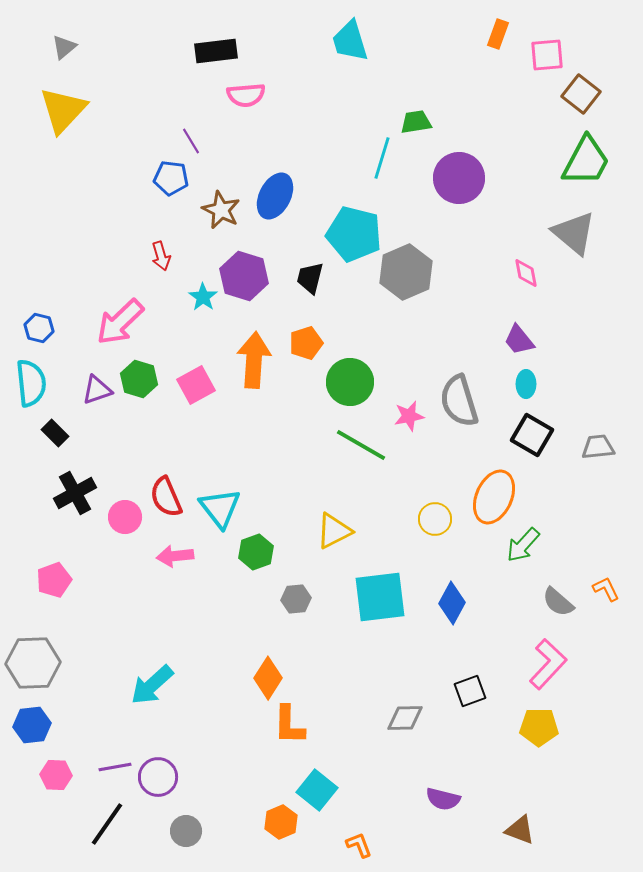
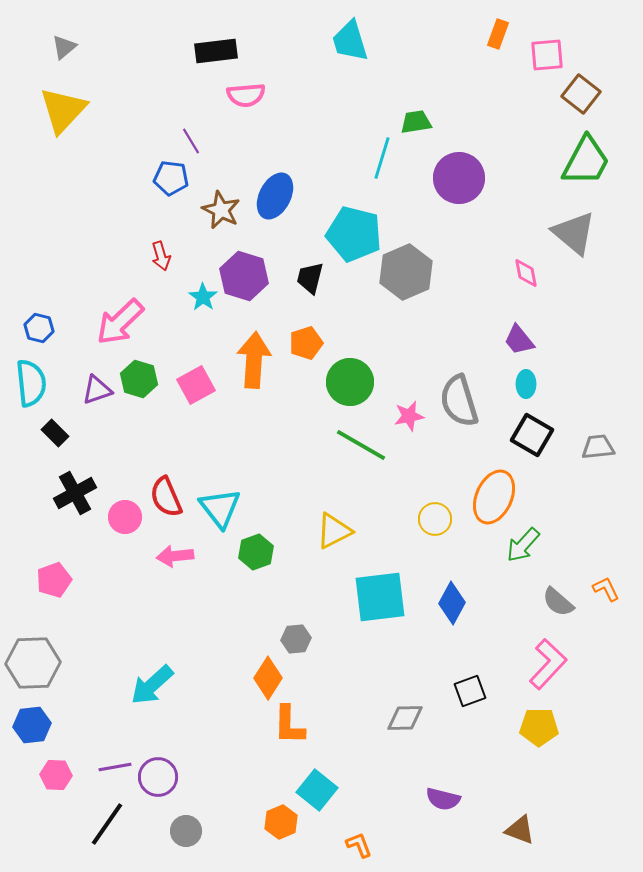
gray hexagon at (296, 599): moved 40 px down
